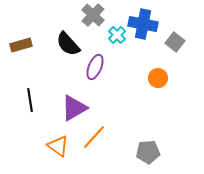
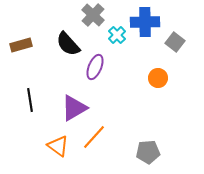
blue cross: moved 2 px right, 2 px up; rotated 12 degrees counterclockwise
